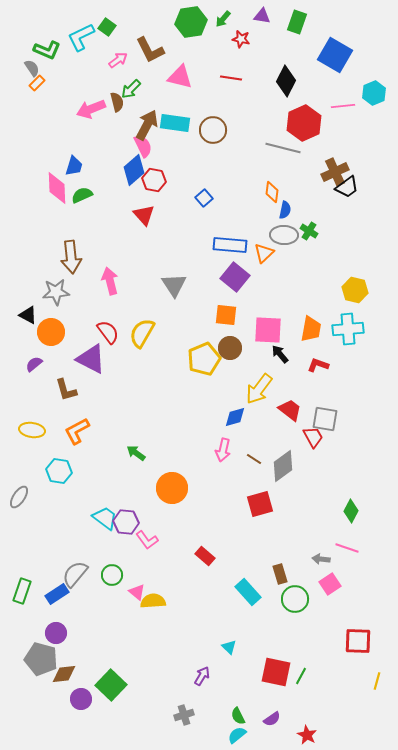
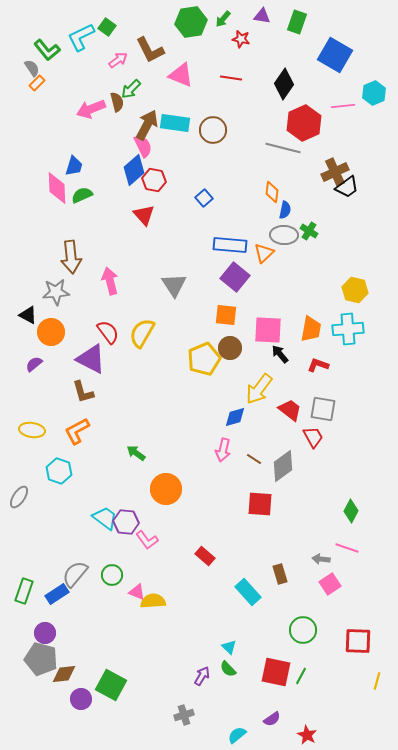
green L-shape at (47, 50): rotated 28 degrees clockwise
pink triangle at (180, 77): moved 1 px right, 2 px up; rotated 8 degrees clockwise
black diamond at (286, 81): moved 2 px left, 3 px down; rotated 8 degrees clockwise
brown L-shape at (66, 390): moved 17 px right, 2 px down
gray square at (325, 419): moved 2 px left, 10 px up
cyan hexagon at (59, 471): rotated 10 degrees clockwise
orange circle at (172, 488): moved 6 px left, 1 px down
red square at (260, 504): rotated 20 degrees clockwise
green rectangle at (22, 591): moved 2 px right
pink triangle at (137, 592): rotated 18 degrees counterclockwise
green circle at (295, 599): moved 8 px right, 31 px down
purple circle at (56, 633): moved 11 px left
green square at (111, 685): rotated 16 degrees counterclockwise
green semicircle at (238, 716): moved 10 px left, 47 px up; rotated 18 degrees counterclockwise
